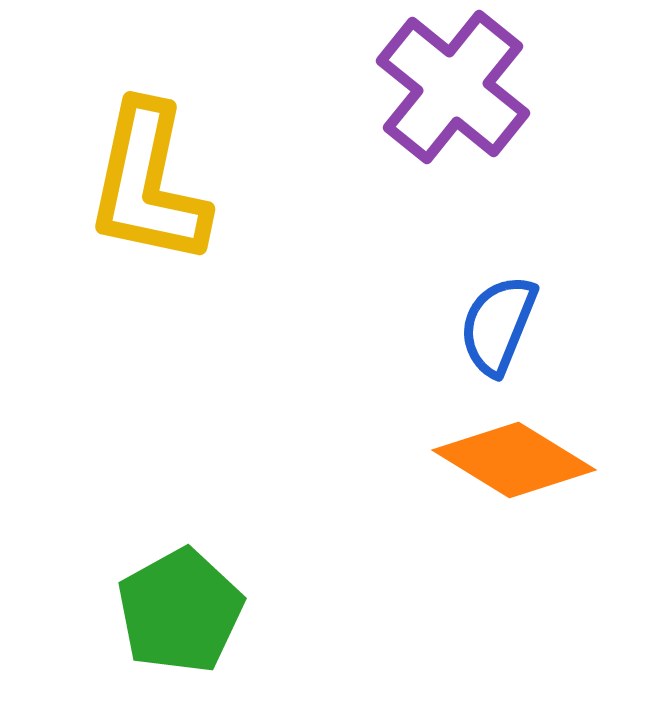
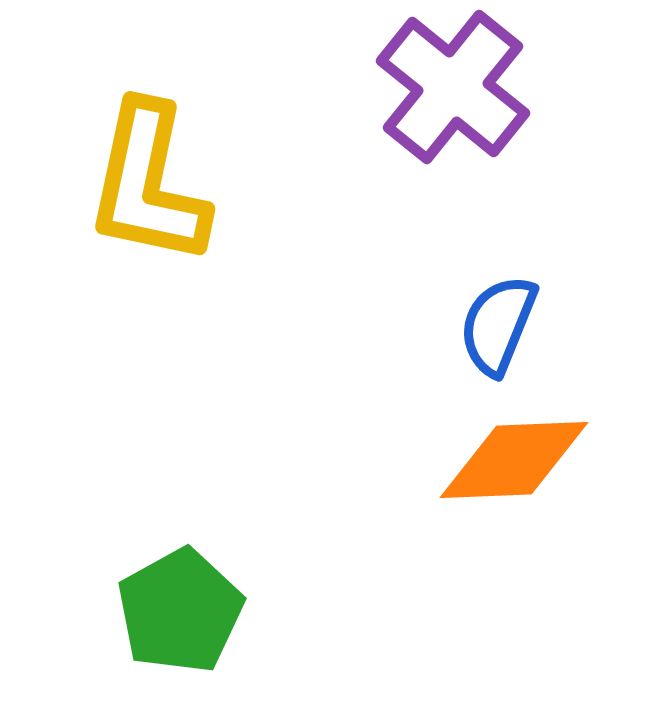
orange diamond: rotated 34 degrees counterclockwise
